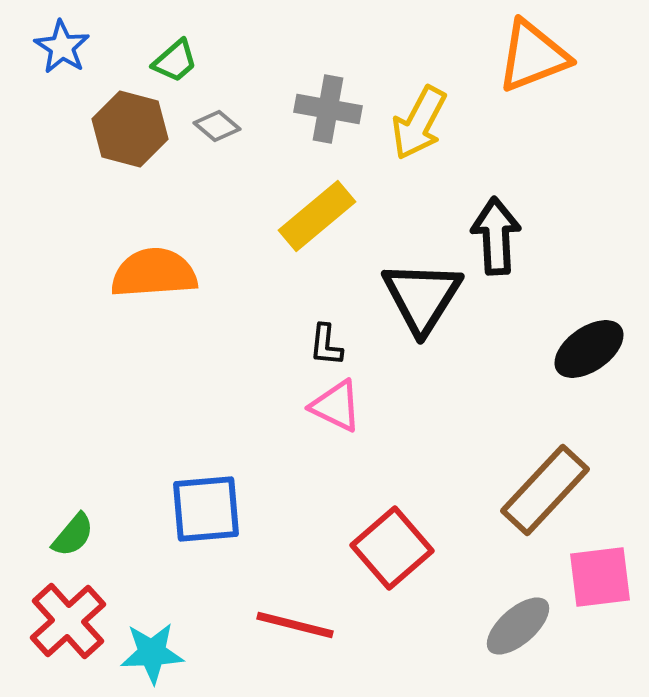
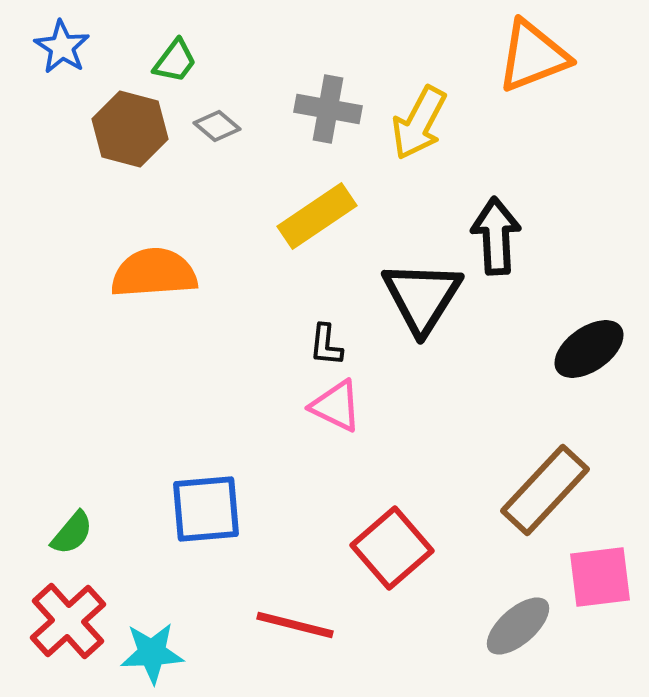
green trapezoid: rotated 12 degrees counterclockwise
yellow rectangle: rotated 6 degrees clockwise
green semicircle: moved 1 px left, 2 px up
